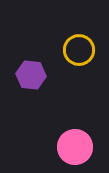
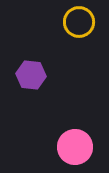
yellow circle: moved 28 px up
